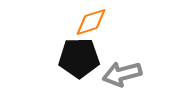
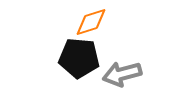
black pentagon: rotated 6 degrees clockwise
